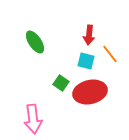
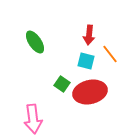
green square: moved 1 px right, 1 px down
